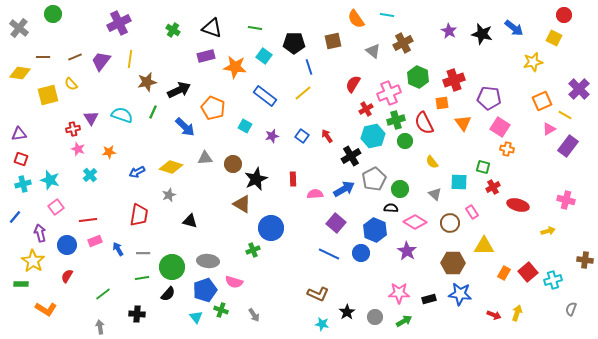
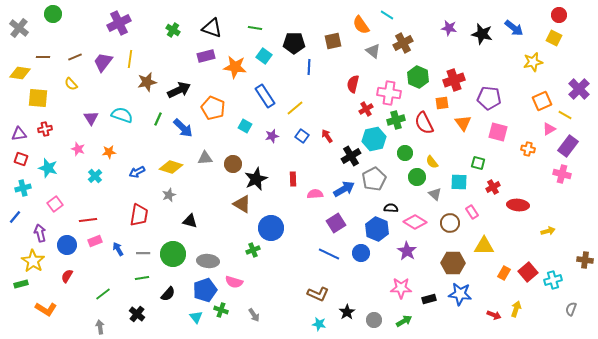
cyan line at (387, 15): rotated 24 degrees clockwise
red circle at (564, 15): moved 5 px left
orange semicircle at (356, 19): moved 5 px right, 6 px down
purple star at (449, 31): moved 3 px up; rotated 21 degrees counterclockwise
purple trapezoid at (101, 61): moved 2 px right, 1 px down
blue line at (309, 67): rotated 21 degrees clockwise
red semicircle at (353, 84): rotated 18 degrees counterclockwise
yellow line at (303, 93): moved 8 px left, 15 px down
pink cross at (389, 93): rotated 30 degrees clockwise
yellow square at (48, 95): moved 10 px left, 3 px down; rotated 20 degrees clockwise
blue rectangle at (265, 96): rotated 20 degrees clockwise
green line at (153, 112): moved 5 px right, 7 px down
blue arrow at (185, 127): moved 2 px left, 1 px down
pink square at (500, 127): moved 2 px left, 5 px down; rotated 18 degrees counterclockwise
red cross at (73, 129): moved 28 px left
cyan hexagon at (373, 136): moved 1 px right, 3 px down
green circle at (405, 141): moved 12 px down
orange cross at (507, 149): moved 21 px right
green square at (483, 167): moved 5 px left, 4 px up
cyan cross at (90, 175): moved 5 px right, 1 px down
cyan star at (50, 180): moved 2 px left, 12 px up
cyan cross at (23, 184): moved 4 px down
green circle at (400, 189): moved 17 px right, 12 px up
pink cross at (566, 200): moved 4 px left, 26 px up
red ellipse at (518, 205): rotated 10 degrees counterclockwise
pink square at (56, 207): moved 1 px left, 3 px up
purple square at (336, 223): rotated 18 degrees clockwise
blue hexagon at (375, 230): moved 2 px right, 1 px up
green circle at (172, 267): moved 1 px right, 13 px up
green rectangle at (21, 284): rotated 16 degrees counterclockwise
pink star at (399, 293): moved 2 px right, 5 px up
yellow arrow at (517, 313): moved 1 px left, 4 px up
black cross at (137, 314): rotated 35 degrees clockwise
gray circle at (375, 317): moved 1 px left, 3 px down
cyan star at (322, 324): moved 3 px left
